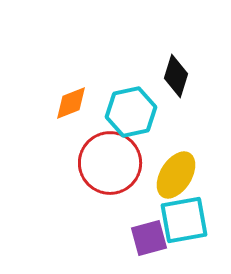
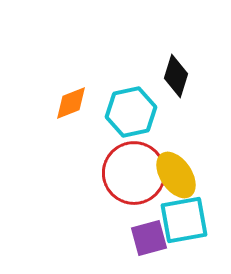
red circle: moved 24 px right, 10 px down
yellow ellipse: rotated 66 degrees counterclockwise
